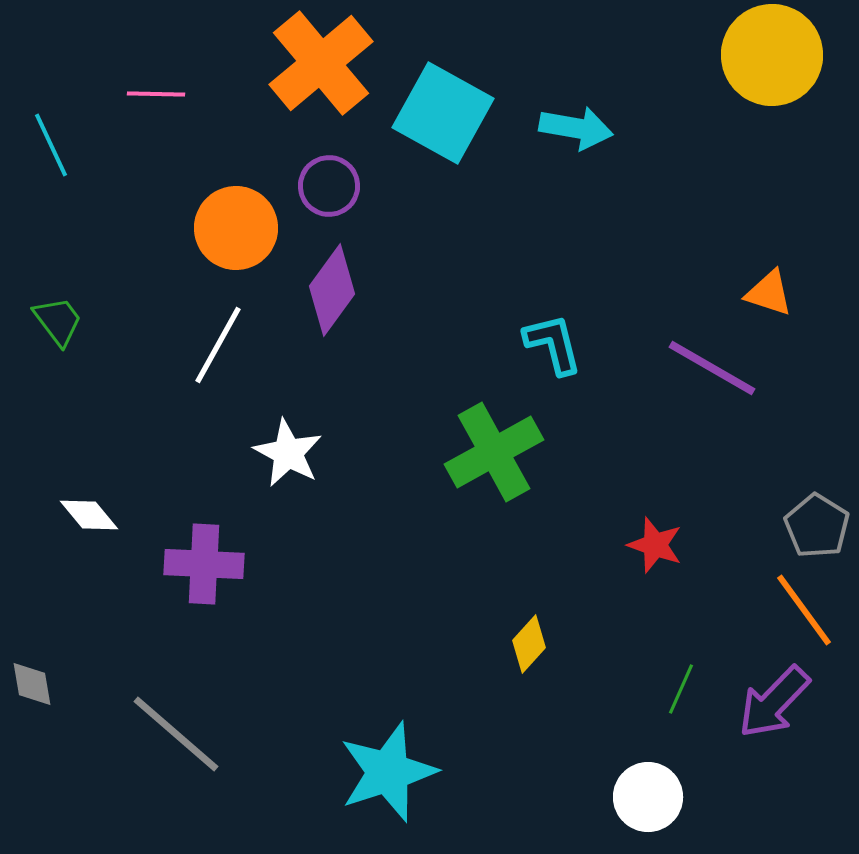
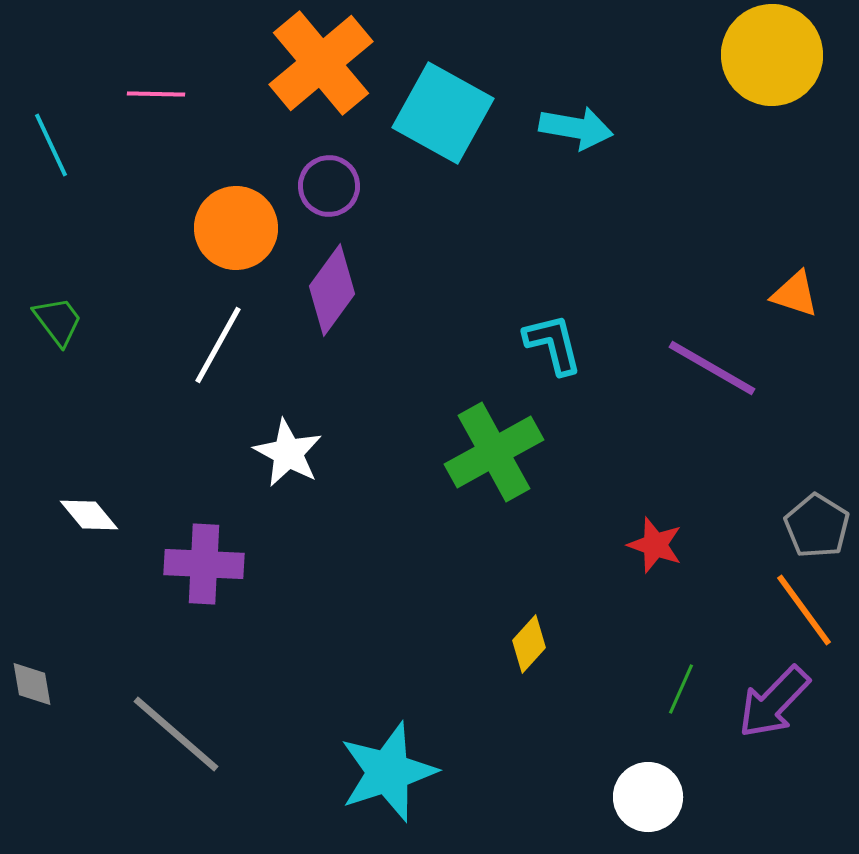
orange triangle: moved 26 px right, 1 px down
